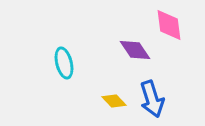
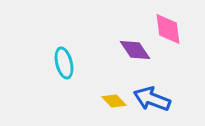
pink diamond: moved 1 px left, 4 px down
blue arrow: rotated 129 degrees clockwise
